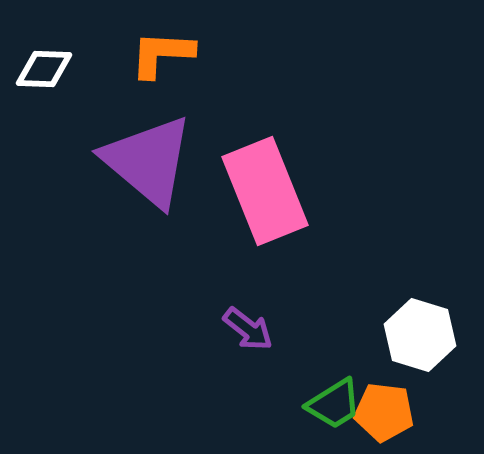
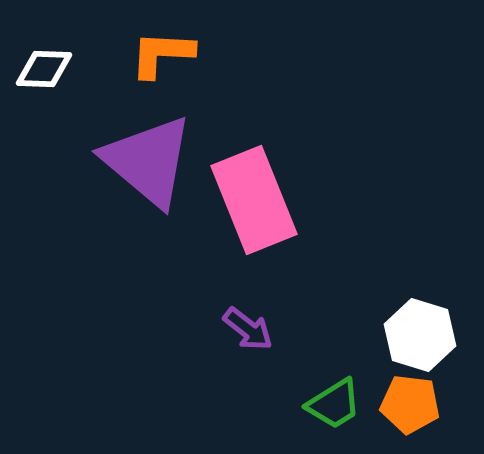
pink rectangle: moved 11 px left, 9 px down
orange pentagon: moved 26 px right, 8 px up
